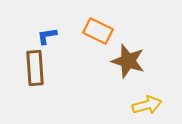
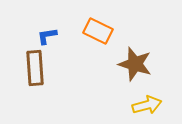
brown star: moved 7 px right, 3 px down
